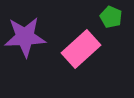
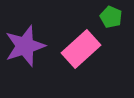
purple star: moved 9 px down; rotated 15 degrees counterclockwise
